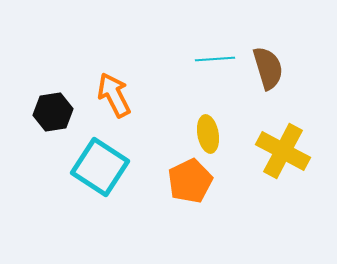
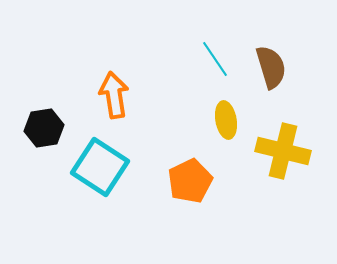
cyan line: rotated 60 degrees clockwise
brown semicircle: moved 3 px right, 1 px up
orange arrow: rotated 18 degrees clockwise
black hexagon: moved 9 px left, 16 px down
yellow ellipse: moved 18 px right, 14 px up
yellow cross: rotated 14 degrees counterclockwise
